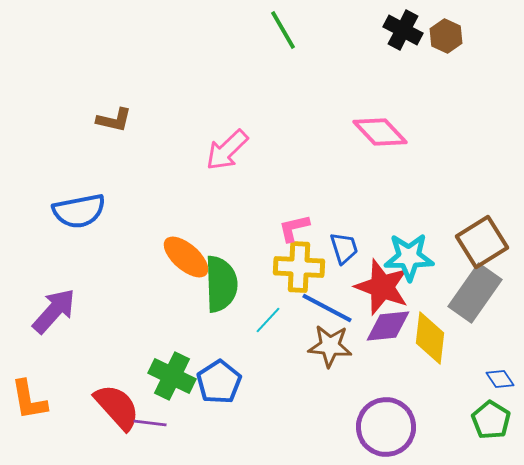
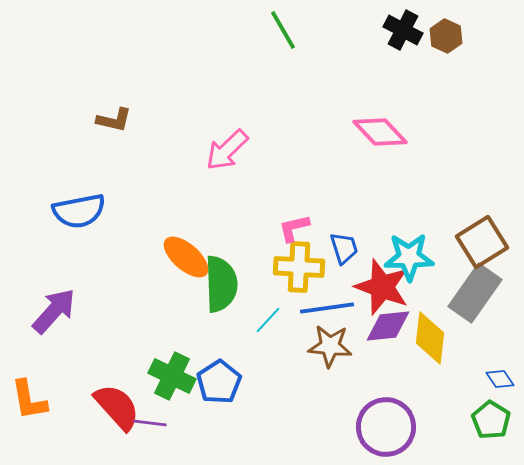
blue line: rotated 36 degrees counterclockwise
